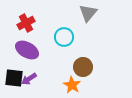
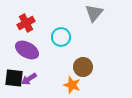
gray triangle: moved 6 px right
cyan circle: moved 3 px left
orange star: rotated 12 degrees counterclockwise
